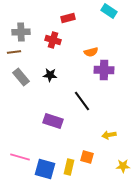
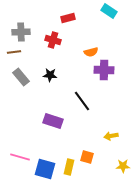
yellow arrow: moved 2 px right, 1 px down
